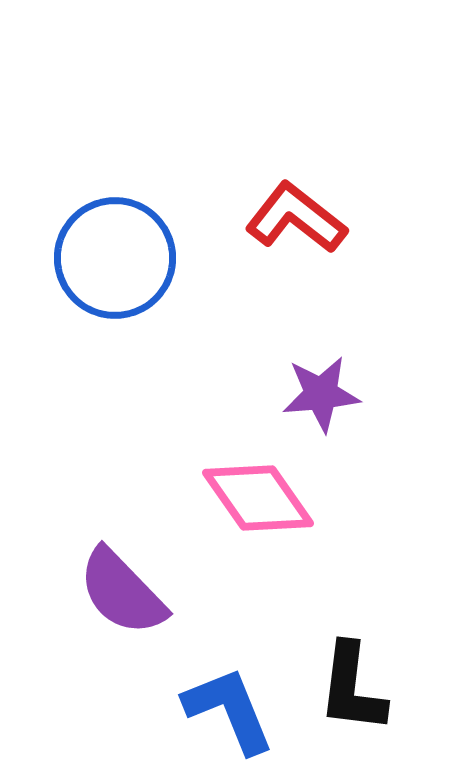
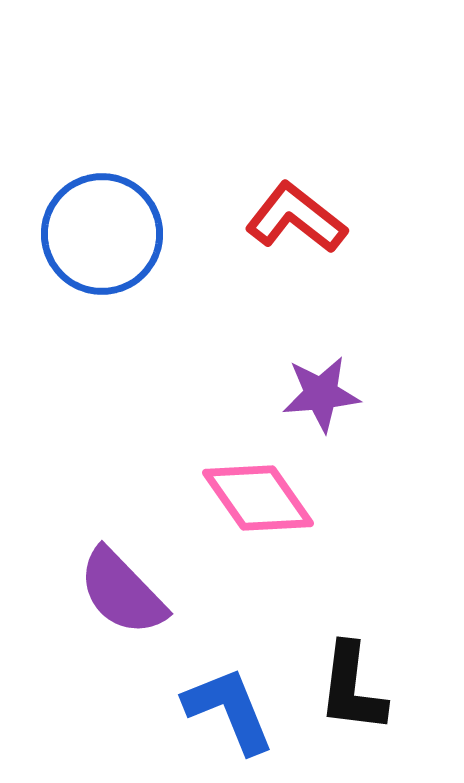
blue circle: moved 13 px left, 24 px up
